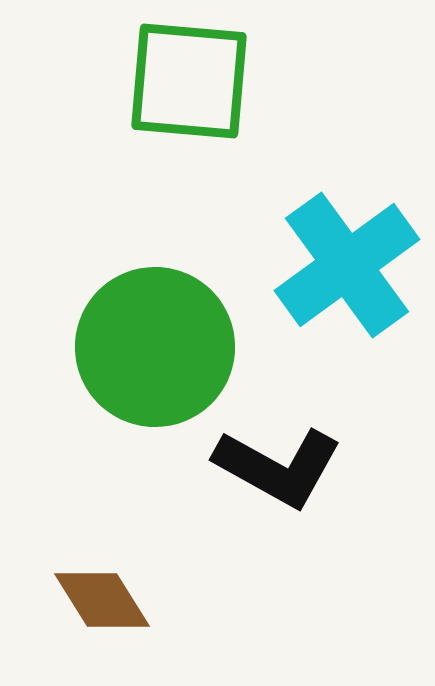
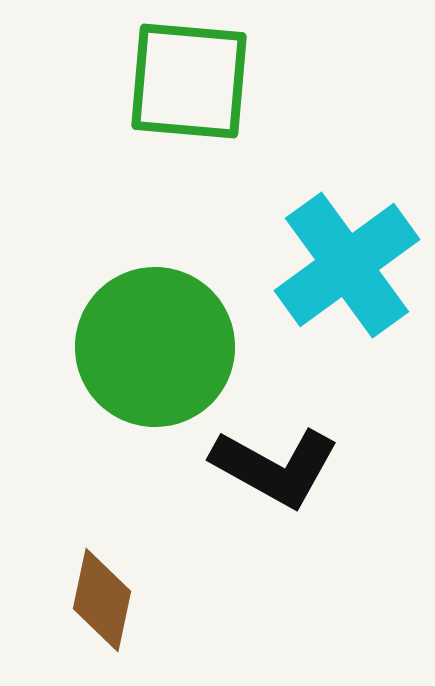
black L-shape: moved 3 px left
brown diamond: rotated 44 degrees clockwise
